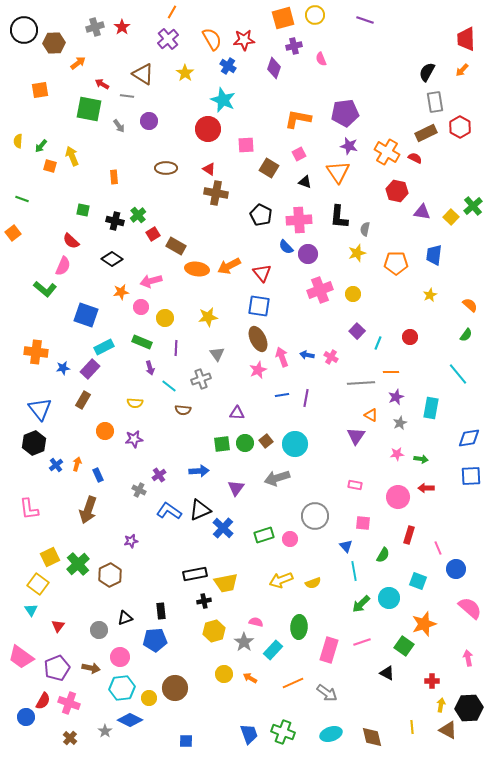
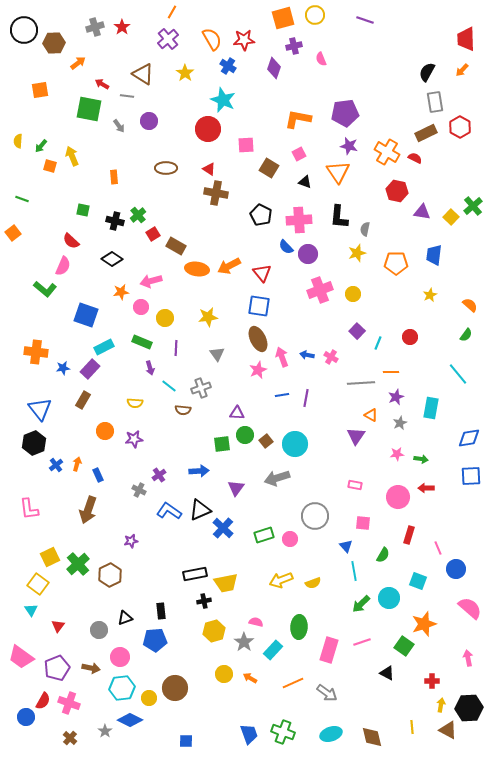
gray cross at (201, 379): moved 9 px down
green circle at (245, 443): moved 8 px up
